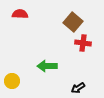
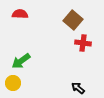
brown square: moved 2 px up
green arrow: moved 26 px left, 5 px up; rotated 36 degrees counterclockwise
yellow circle: moved 1 px right, 2 px down
black arrow: rotated 72 degrees clockwise
